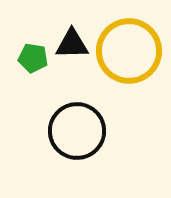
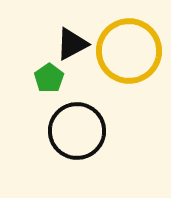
black triangle: rotated 27 degrees counterclockwise
green pentagon: moved 16 px right, 20 px down; rotated 28 degrees clockwise
